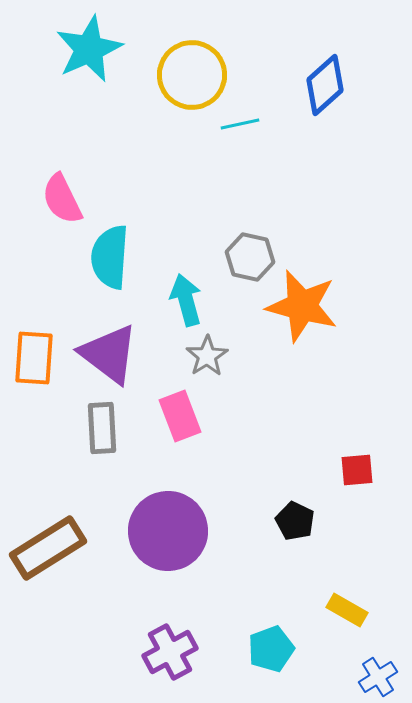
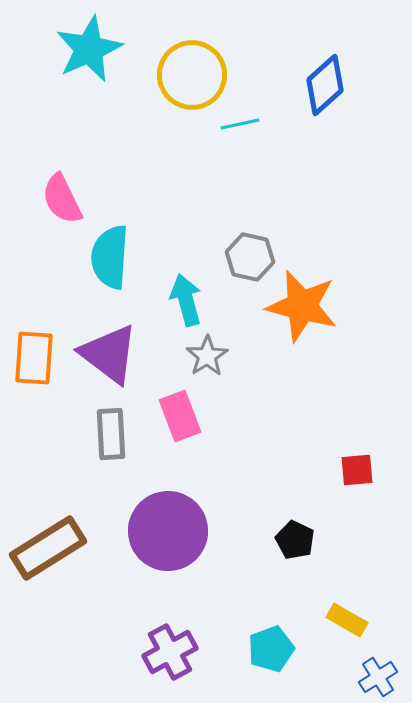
gray rectangle: moved 9 px right, 6 px down
black pentagon: moved 19 px down
yellow rectangle: moved 10 px down
